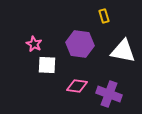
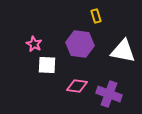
yellow rectangle: moved 8 px left
